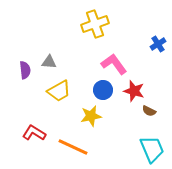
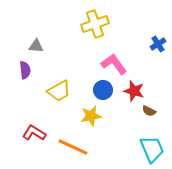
gray triangle: moved 13 px left, 16 px up
